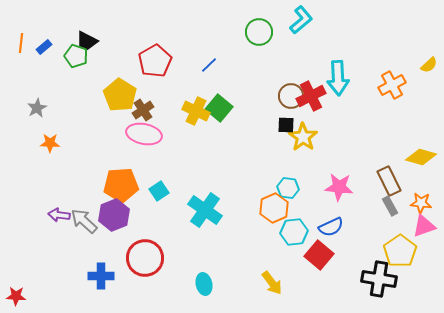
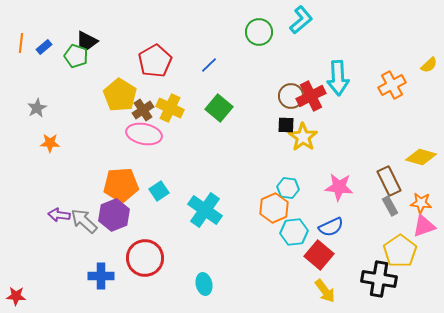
yellow cross at (196, 111): moved 26 px left, 3 px up
yellow arrow at (272, 283): moved 53 px right, 8 px down
